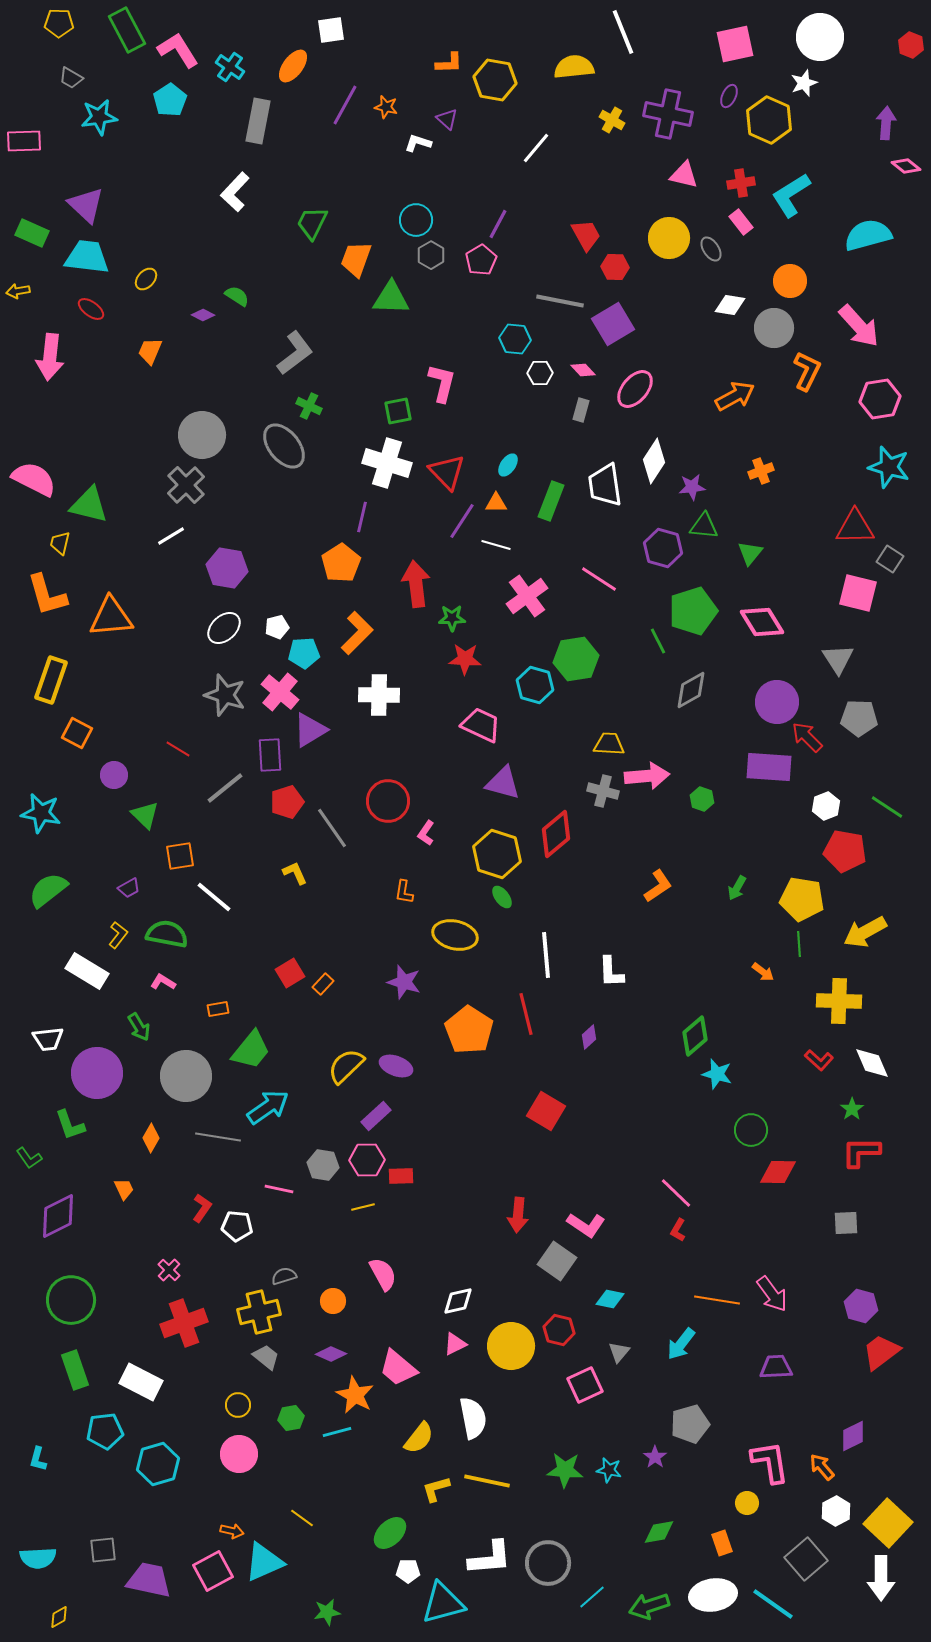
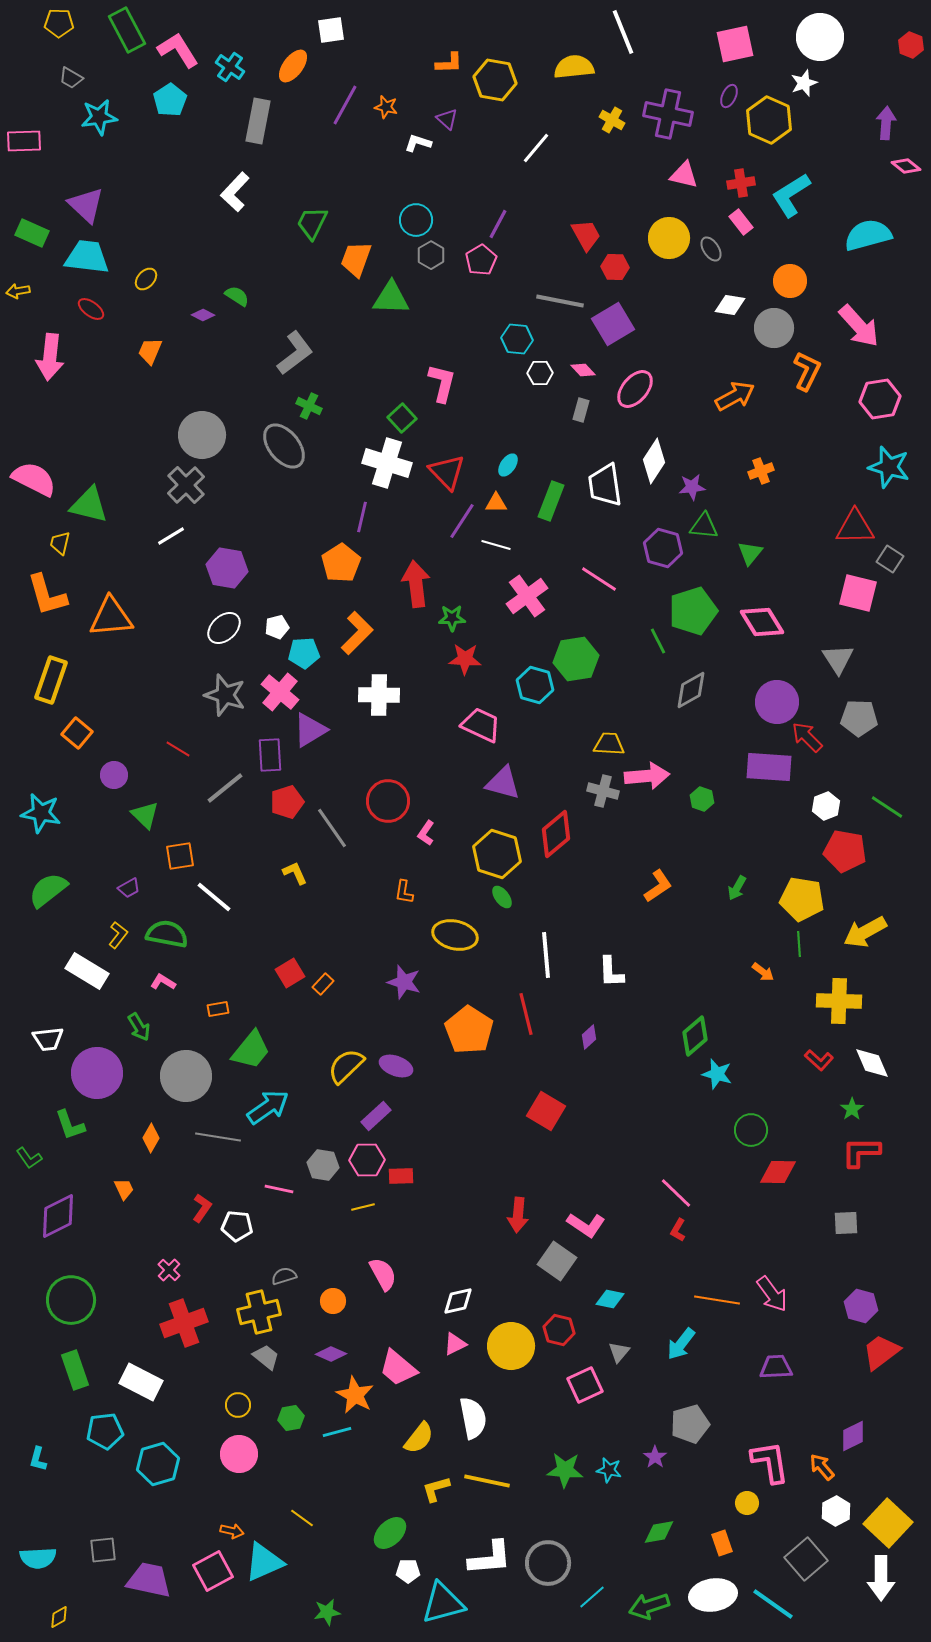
cyan hexagon at (515, 339): moved 2 px right
green square at (398, 411): moved 4 px right, 7 px down; rotated 32 degrees counterclockwise
orange square at (77, 733): rotated 12 degrees clockwise
